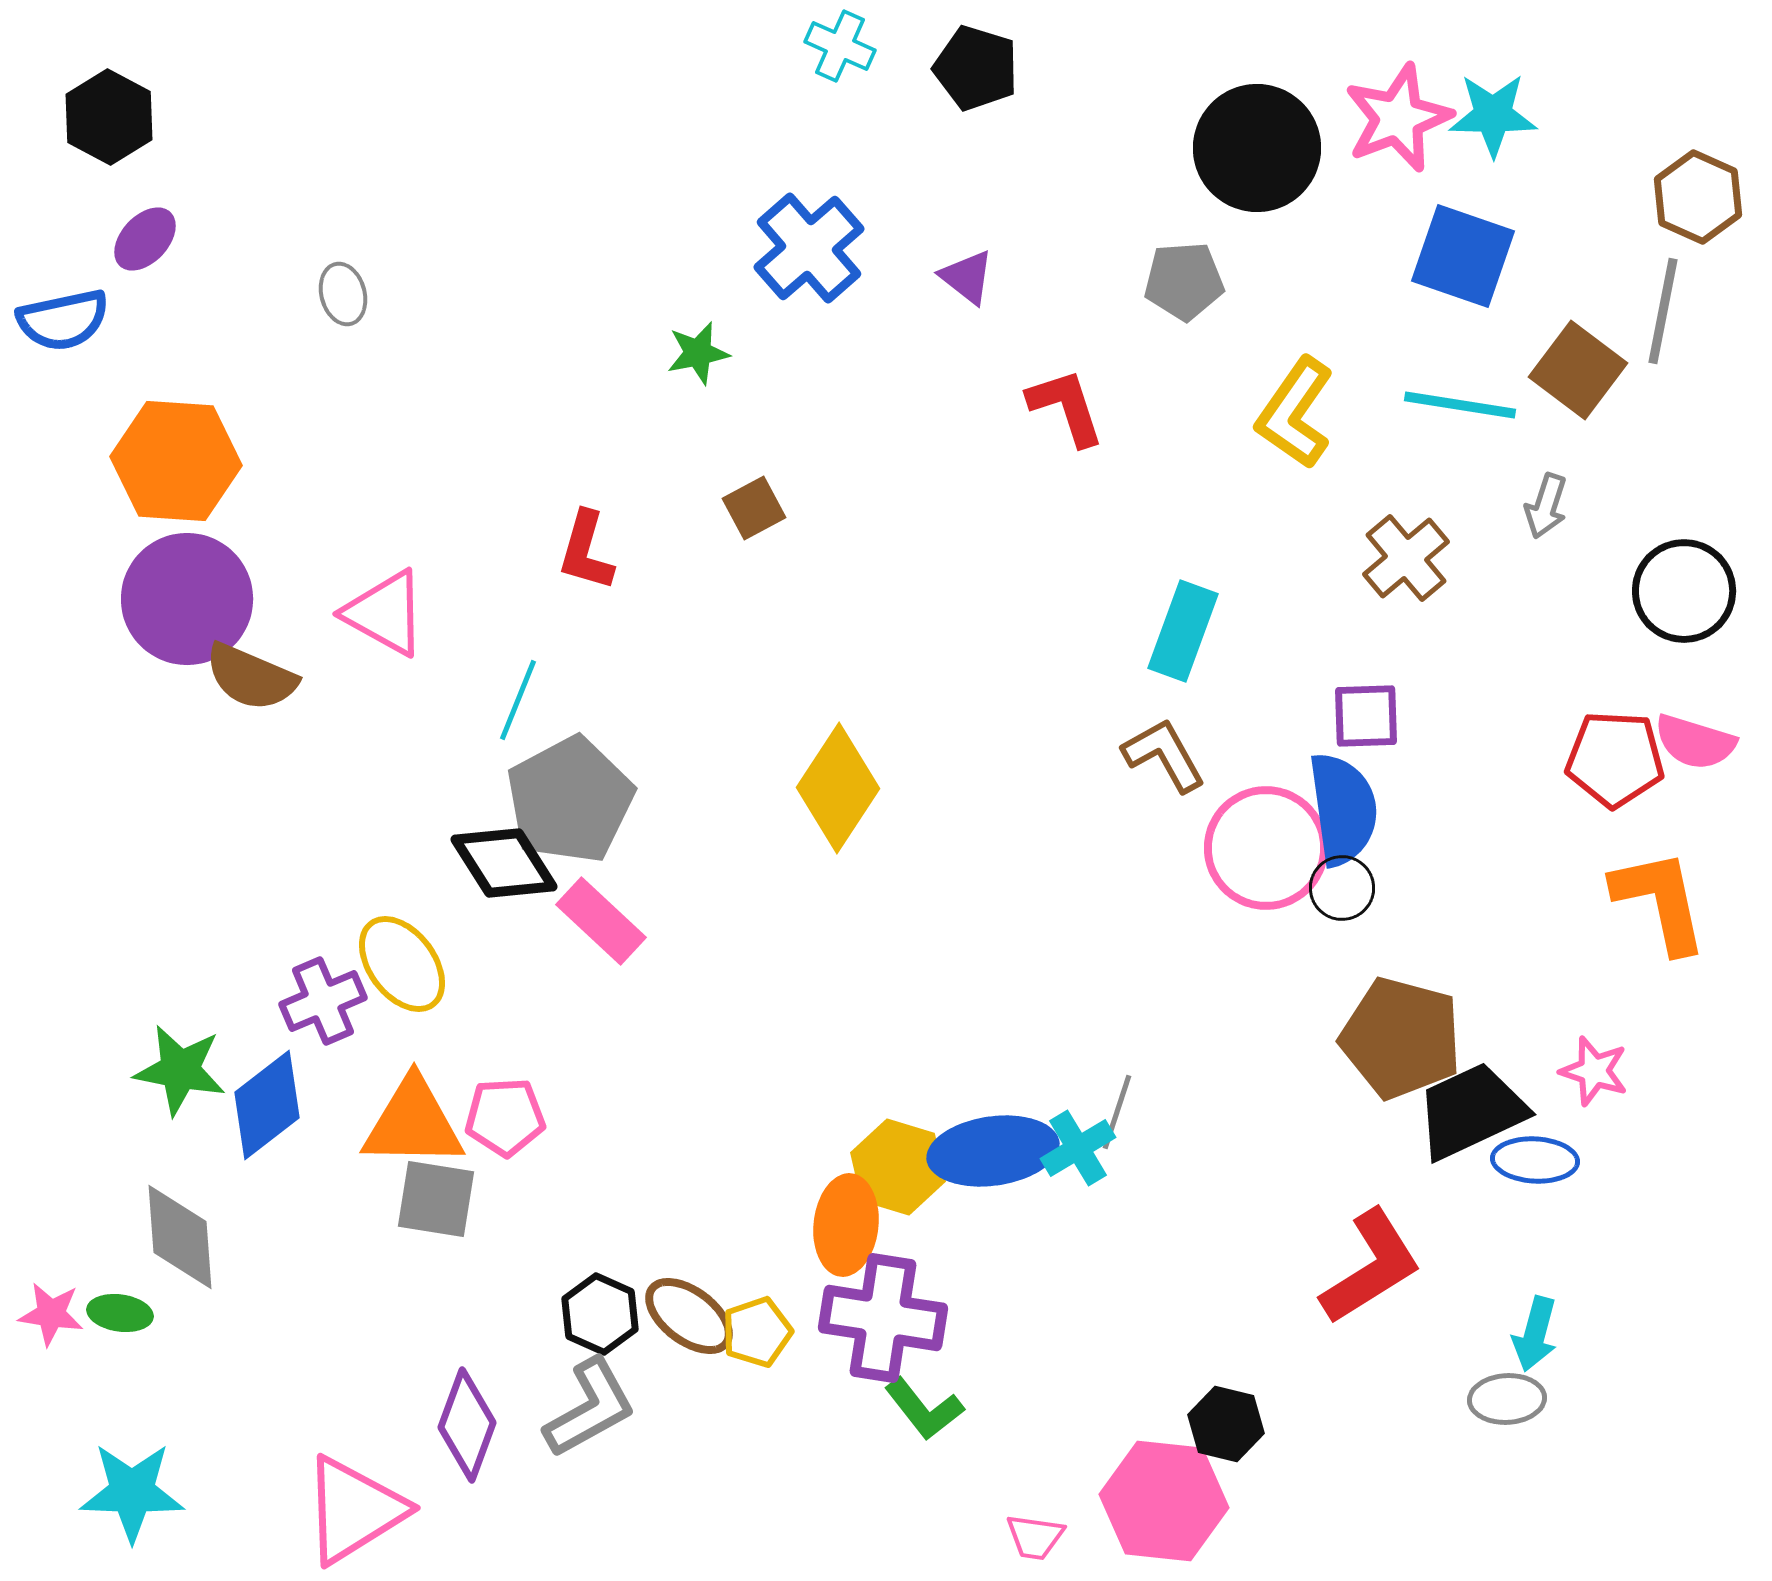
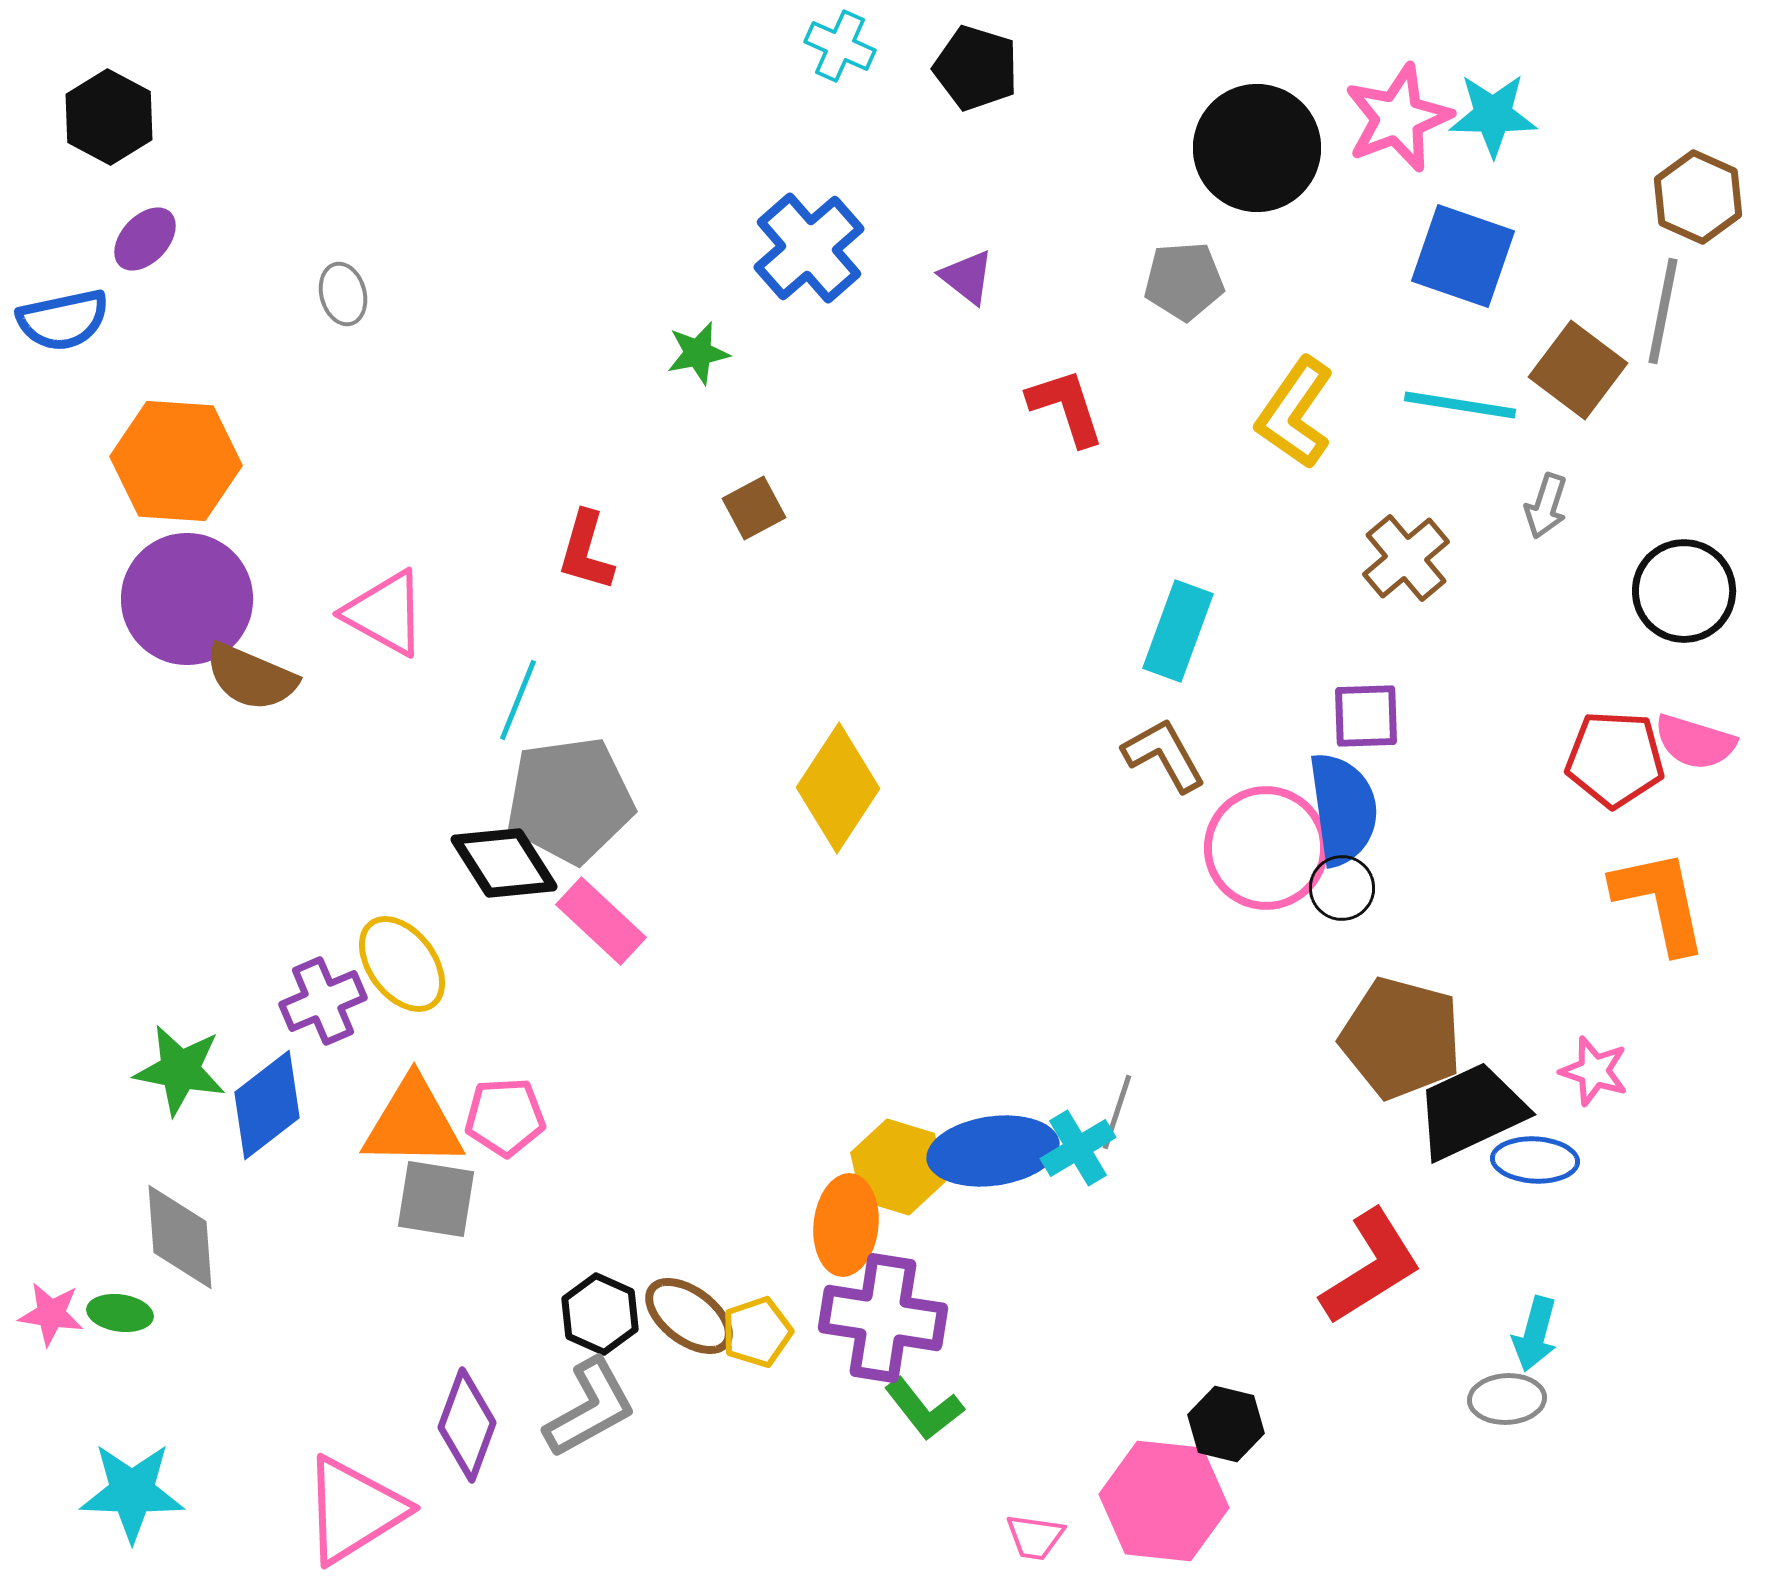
cyan rectangle at (1183, 631): moved 5 px left
gray pentagon at (570, 800): rotated 20 degrees clockwise
